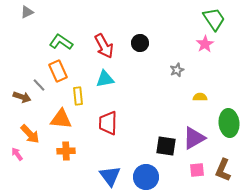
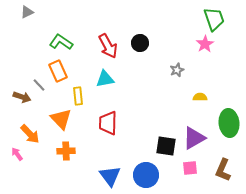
green trapezoid: rotated 15 degrees clockwise
red arrow: moved 4 px right
orange triangle: rotated 40 degrees clockwise
pink square: moved 7 px left, 2 px up
blue circle: moved 2 px up
